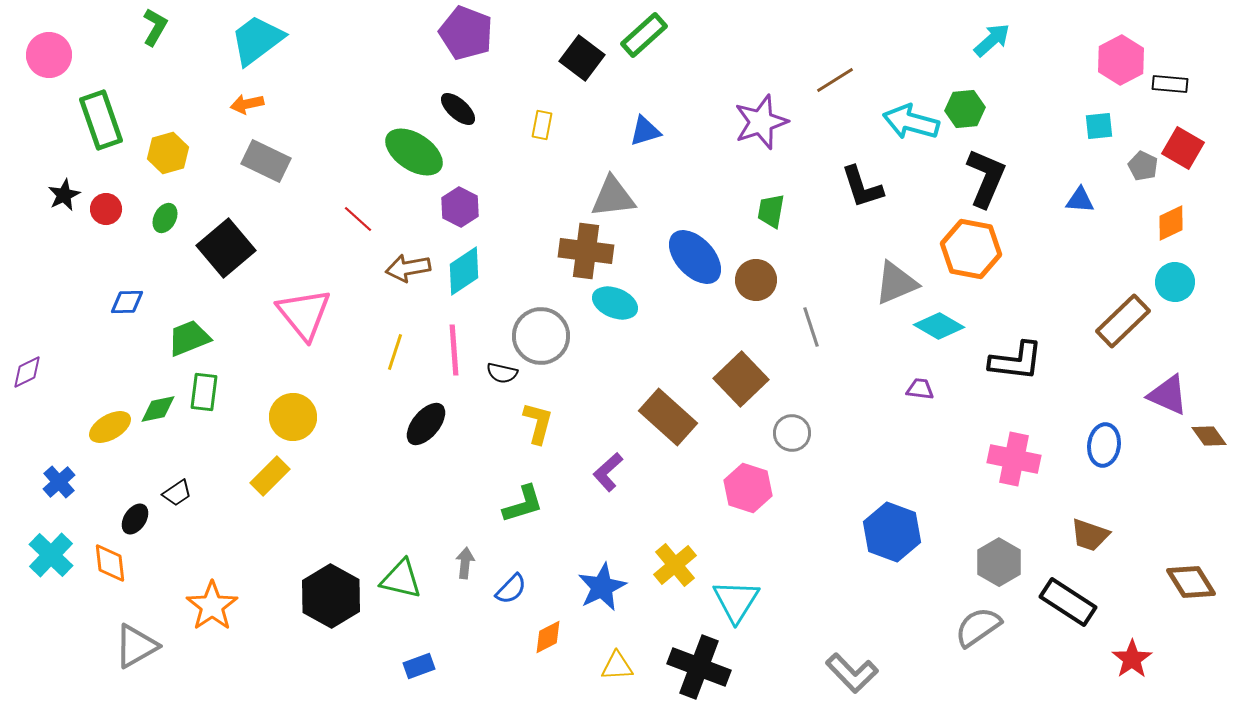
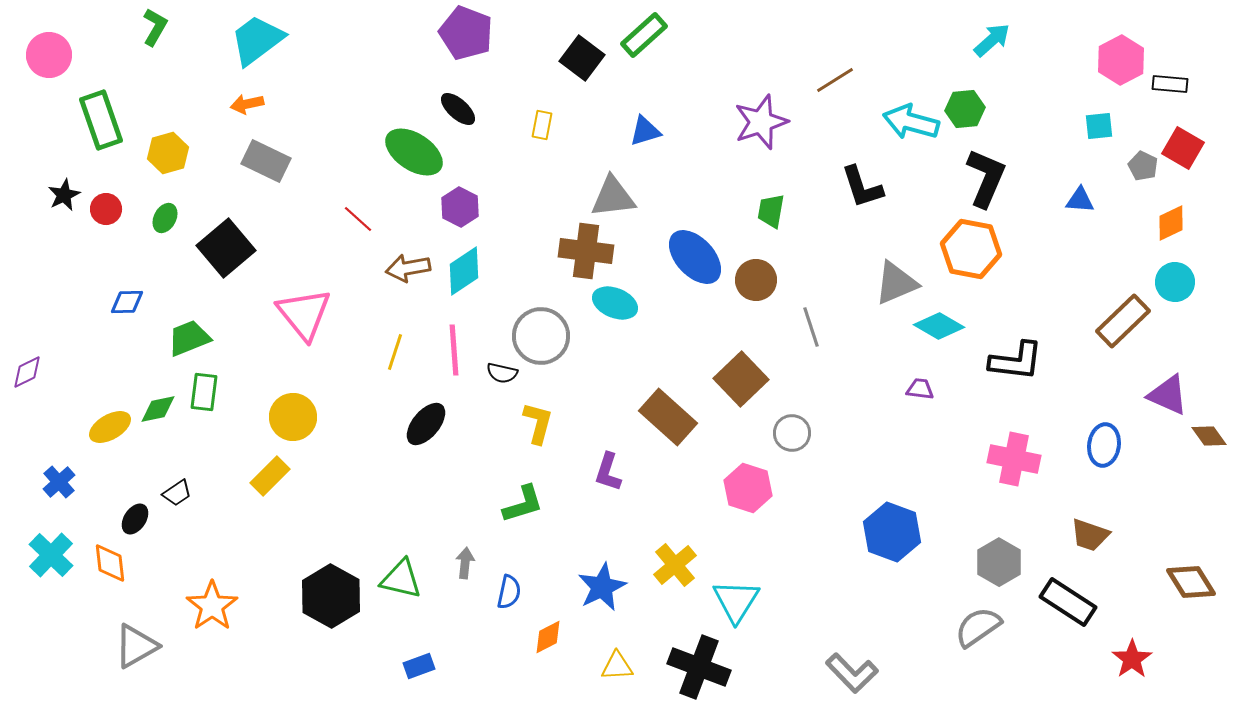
purple L-shape at (608, 472): rotated 30 degrees counterclockwise
blue semicircle at (511, 589): moved 2 px left, 3 px down; rotated 32 degrees counterclockwise
